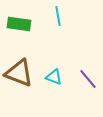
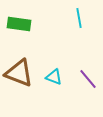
cyan line: moved 21 px right, 2 px down
